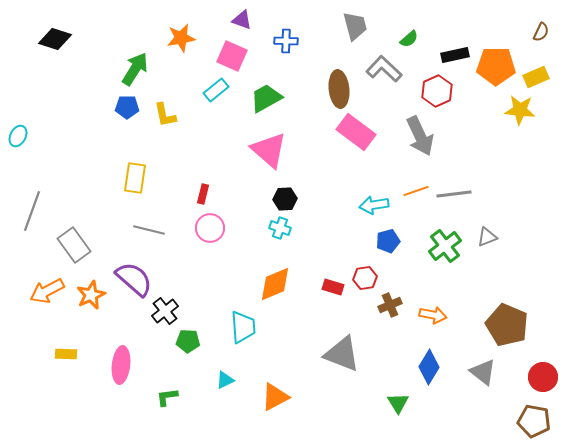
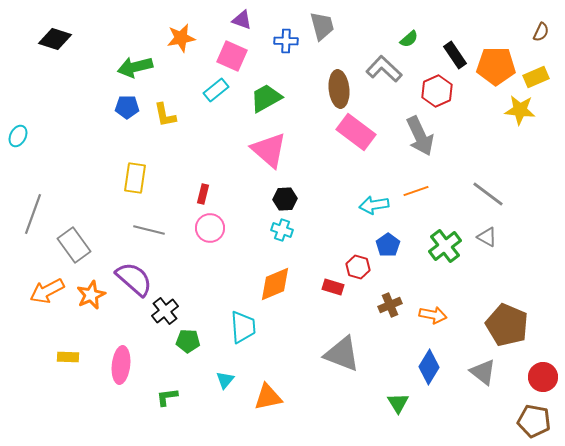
gray trapezoid at (355, 26): moved 33 px left
black rectangle at (455, 55): rotated 68 degrees clockwise
green arrow at (135, 69): moved 2 px up; rotated 136 degrees counterclockwise
gray line at (454, 194): moved 34 px right; rotated 44 degrees clockwise
gray line at (32, 211): moved 1 px right, 3 px down
cyan cross at (280, 228): moved 2 px right, 2 px down
gray triangle at (487, 237): rotated 50 degrees clockwise
blue pentagon at (388, 241): moved 4 px down; rotated 20 degrees counterclockwise
red hexagon at (365, 278): moved 7 px left, 11 px up; rotated 25 degrees clockwise
yellow rectangle at (66, 354): moved 2 px right, 3 px down
cyan triangle at (225, 380): rotated 24 degrees counterclockwise
orange triangle at (275, 397): moved 7 px left; rotated 16 degrees clockwise
